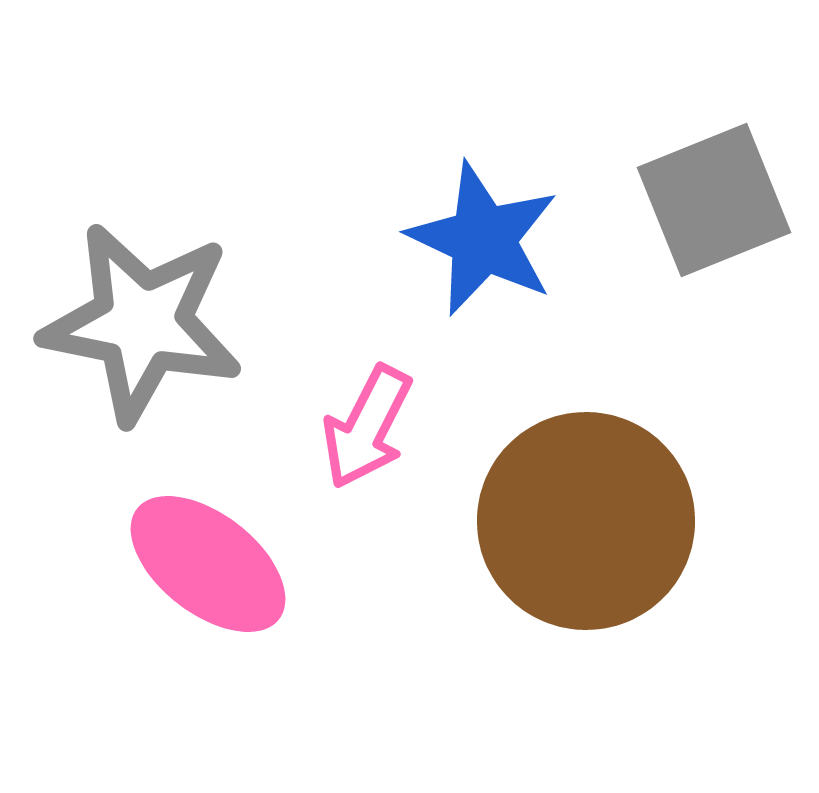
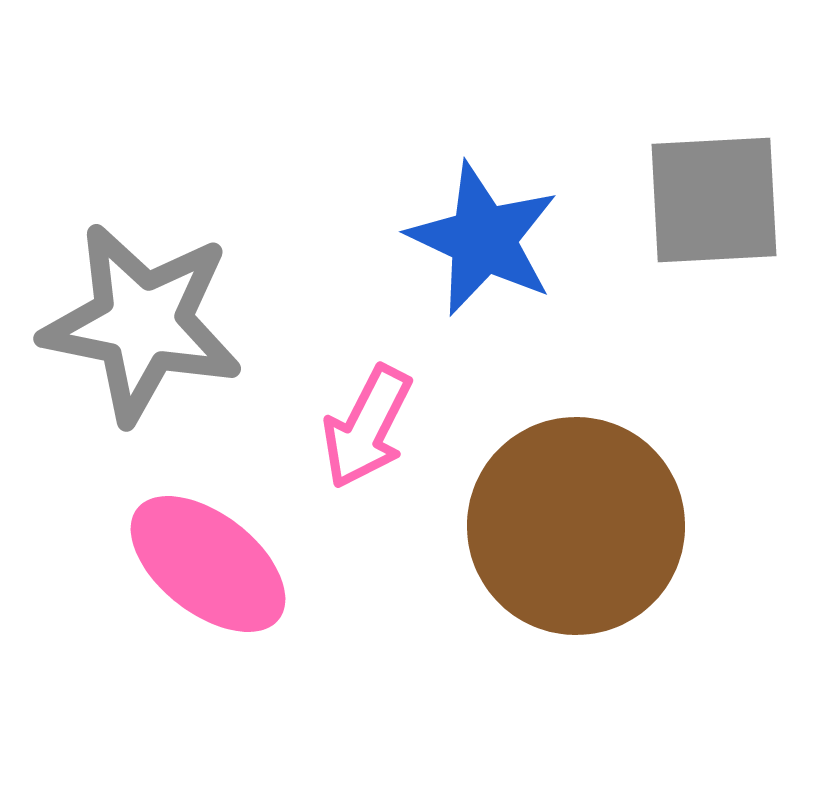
gray square: rotated 19 degrees clockwise
brown circle: moved 10 px left, 5 px down
